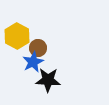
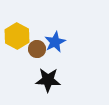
brown circle: moved 1 px left, 1 px down
blue star: moved 22 px right, 20 px up
